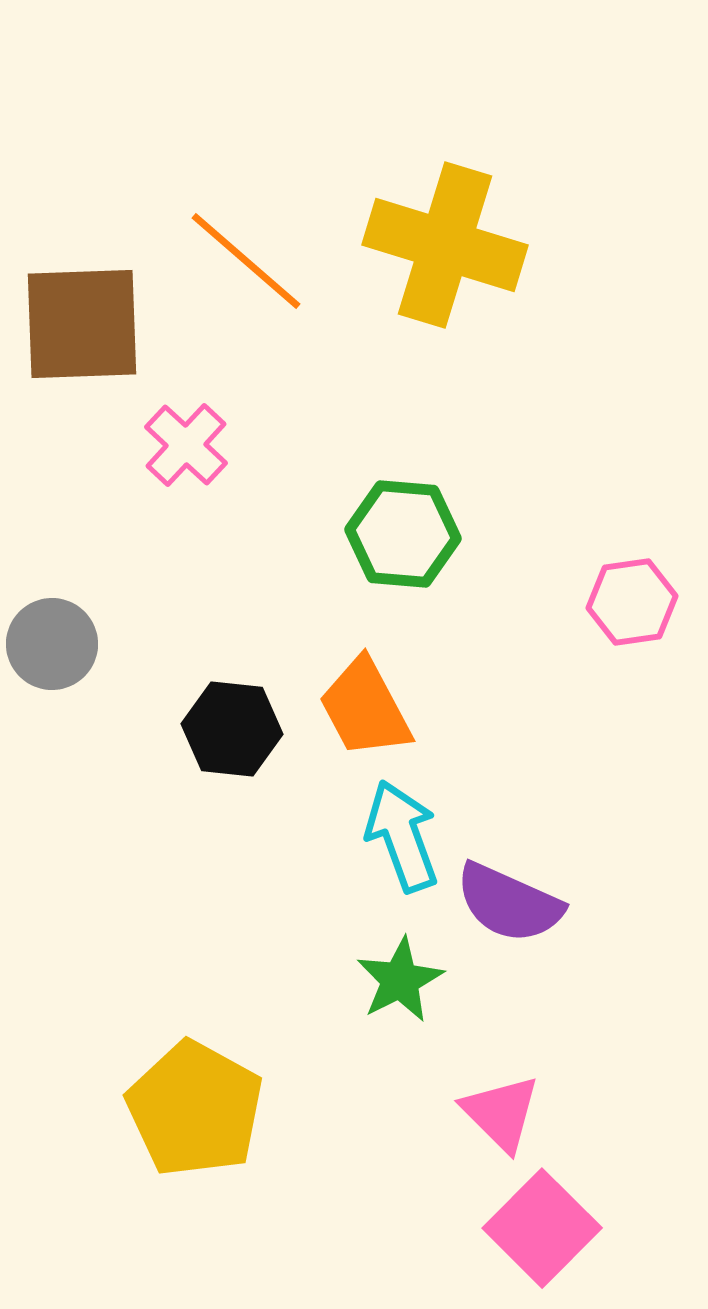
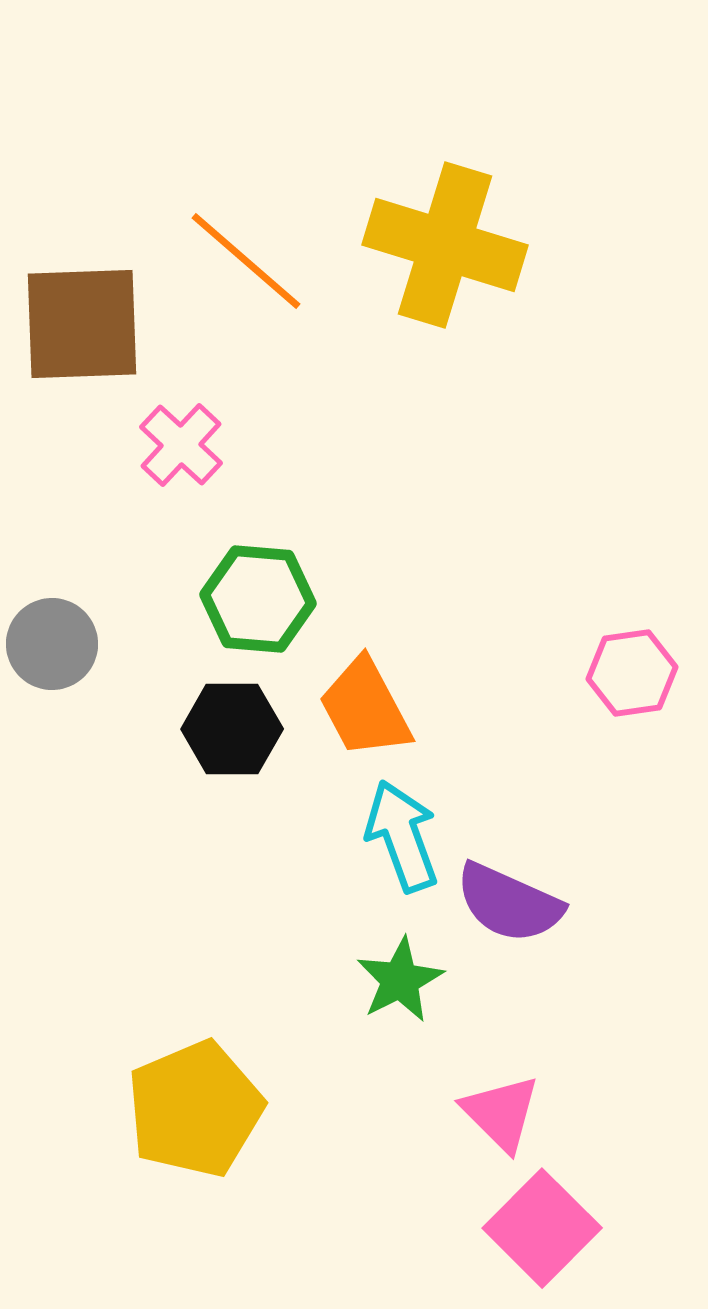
pink cross: moved 5 px left
green hexagon: moved 145 px left, 65 px down
pink hexagon: moved 71 px down
black hexagon: rotated 6 degrees counterclockwise
yellow pentagon: rotated 20 degrees clockwise
